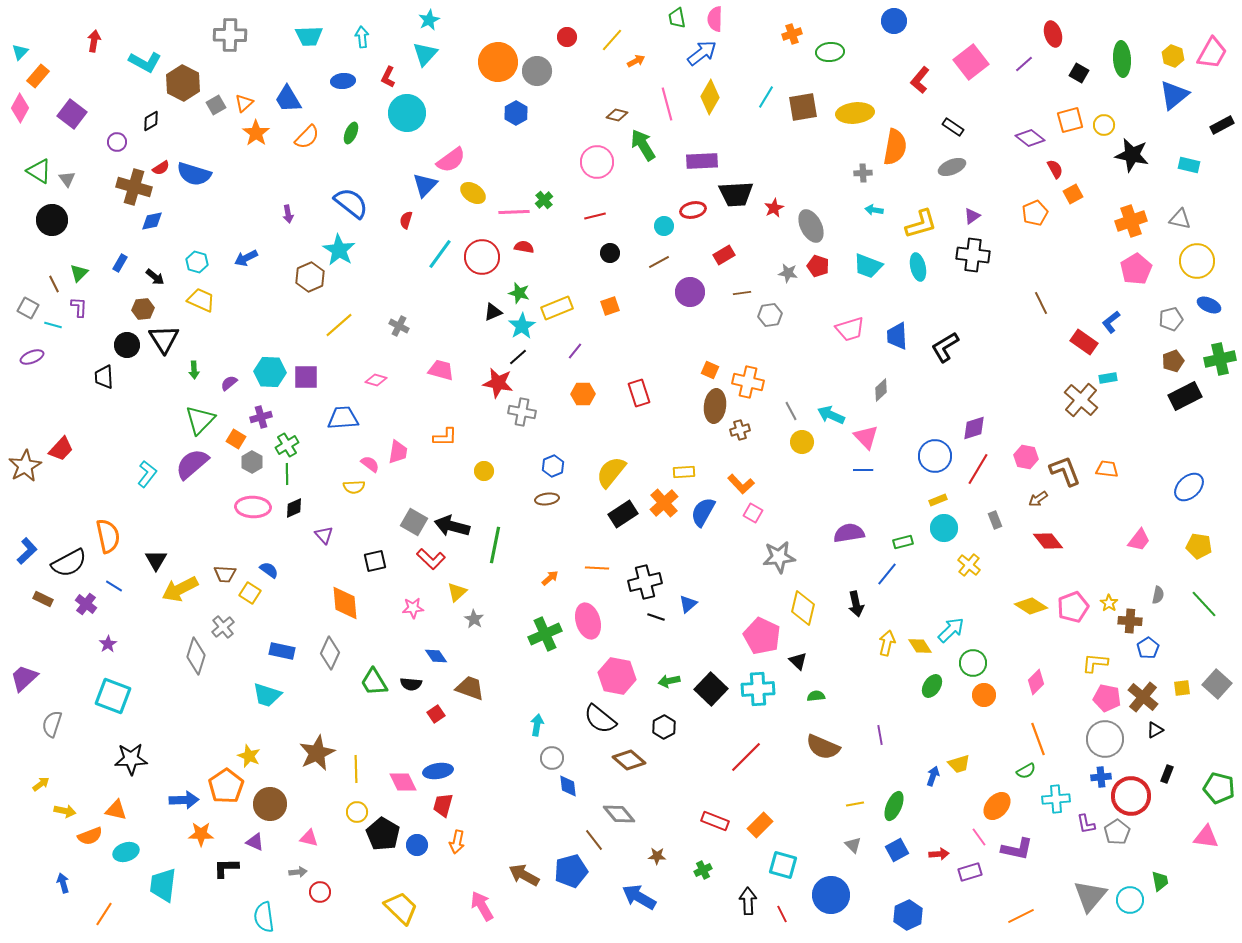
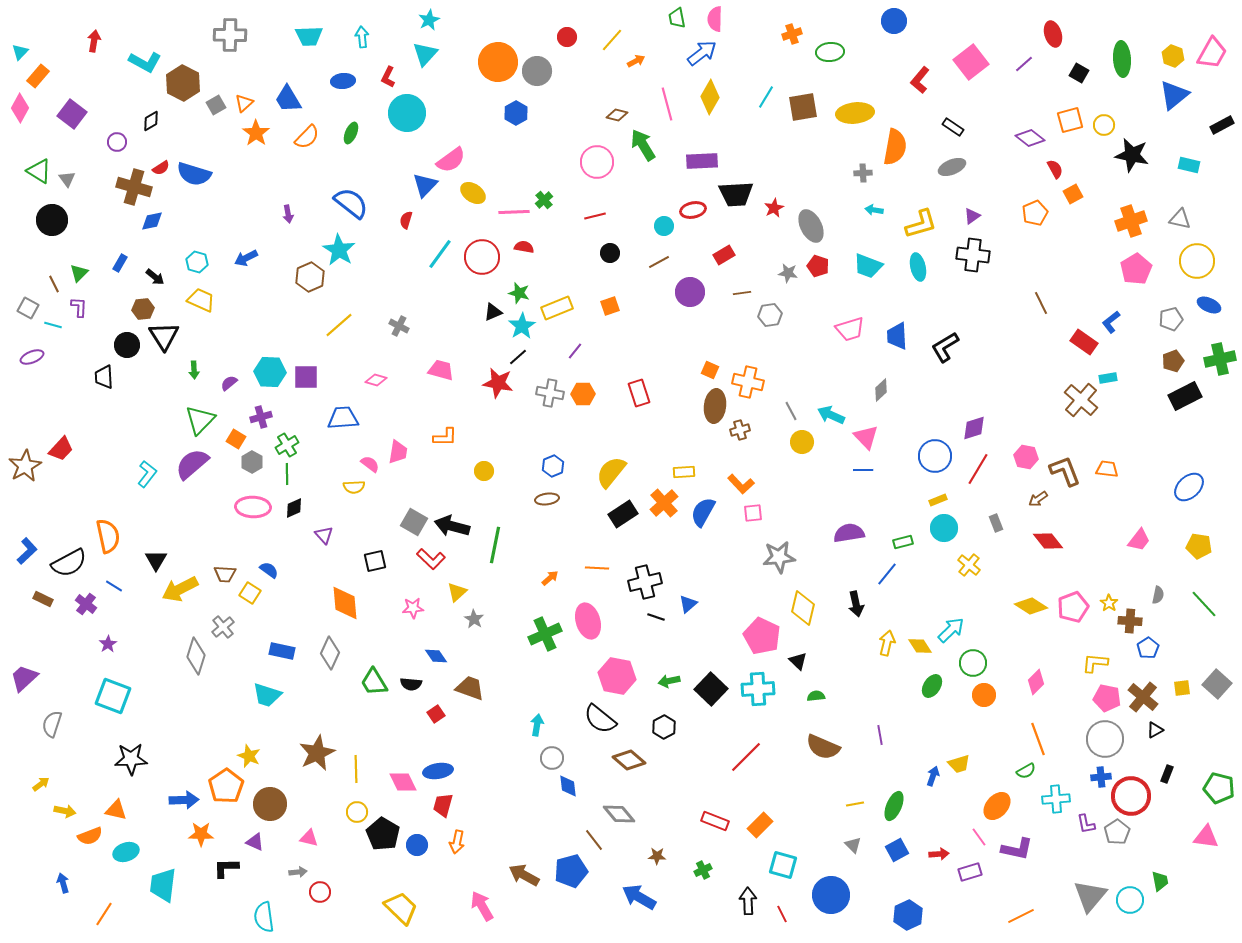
black triangle at (164, 339): moved 3 px up
gray cross at (522, 412): moved 28 px right, 19 px up
pink square at (753, 513): rotated 36 degrees counterclockwise
gray rectangle at (995, 520): moved 1 px right, 3 px down
